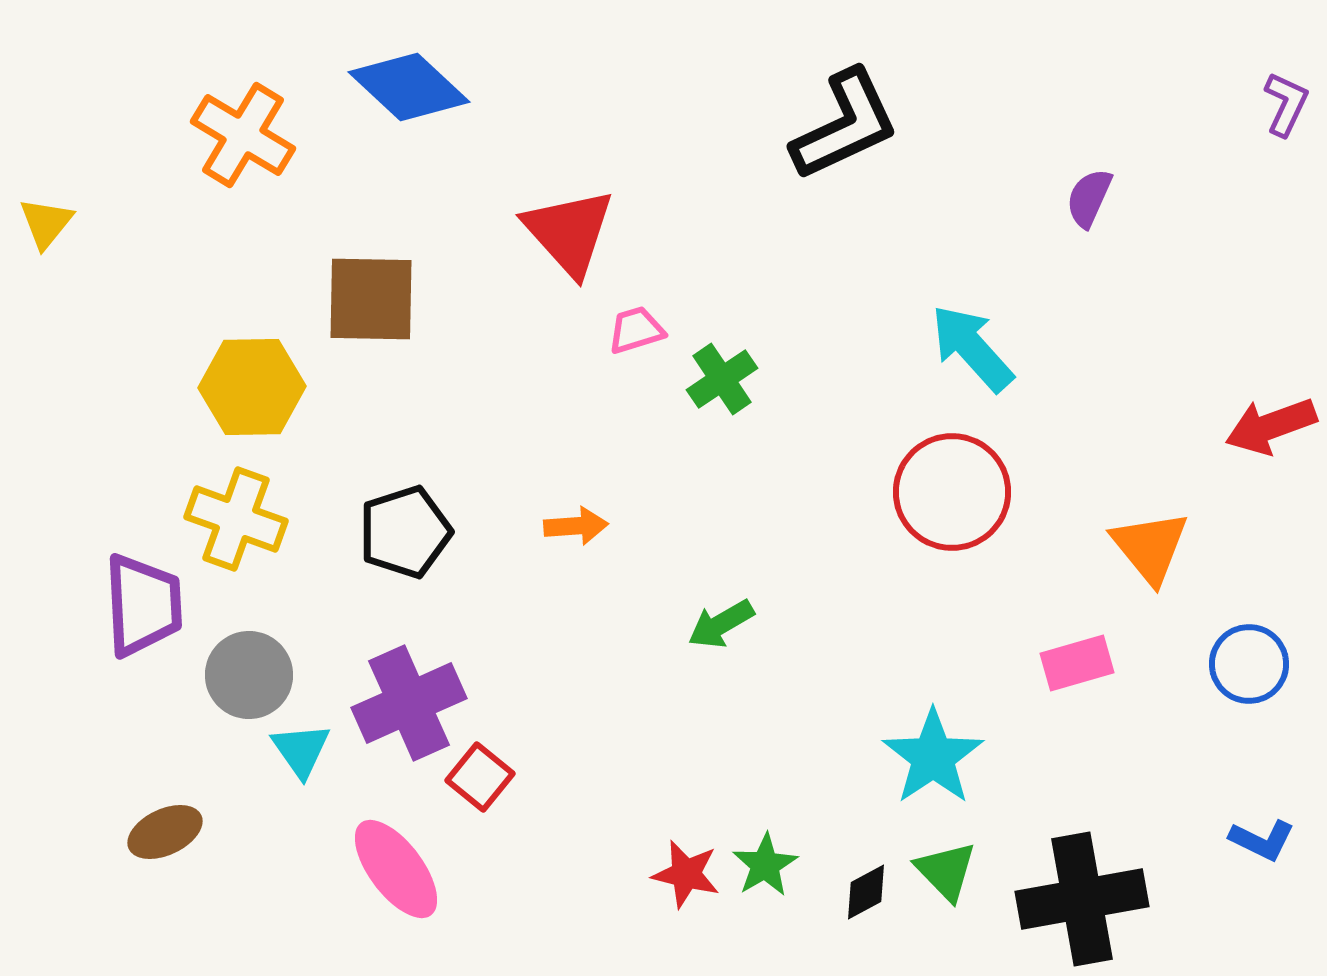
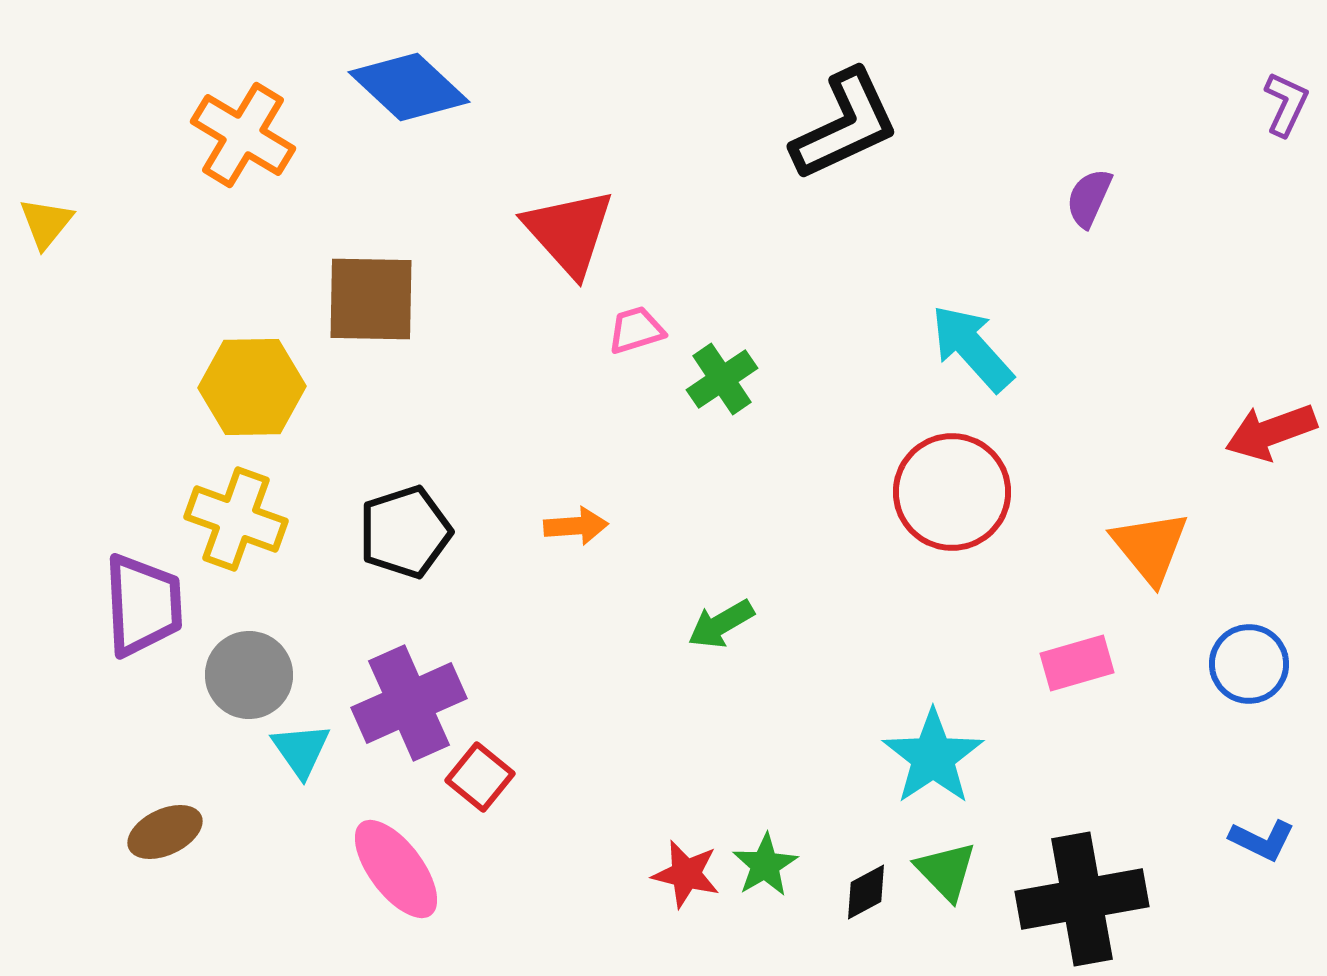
red arrow: moved 6 px down
